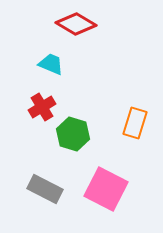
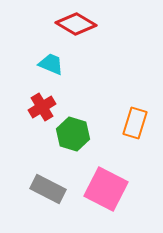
gray rectangle: moved 3 px right
